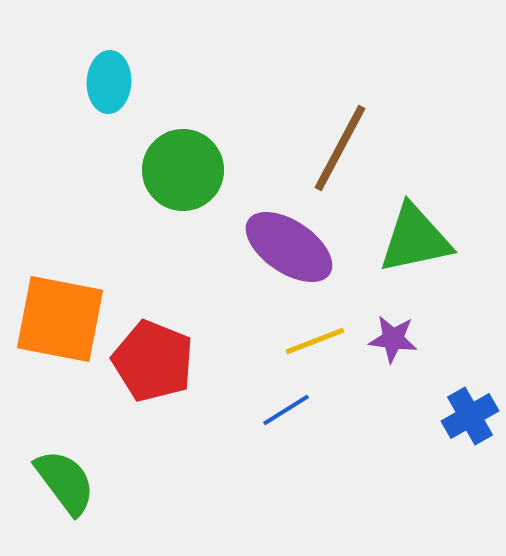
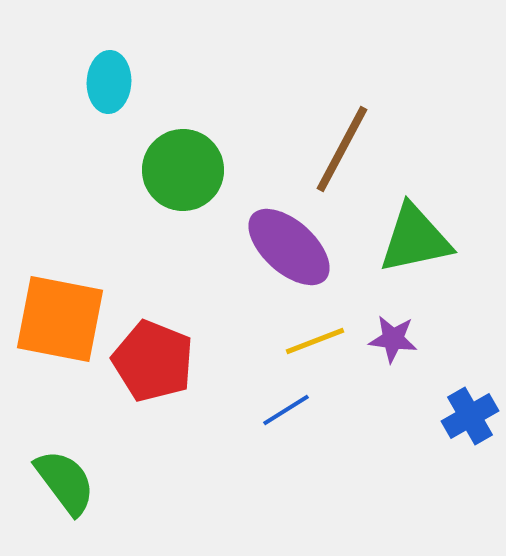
brown line: moved 2 px right, 1 px down
purple ellipse: rotated 8 degrees clockwise
